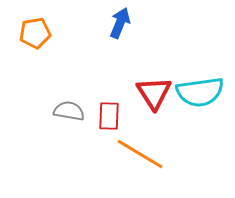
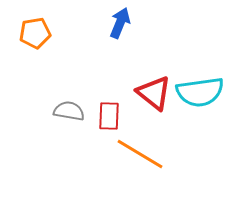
red triangle: rotated 18 degrees counterclockwise
